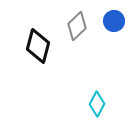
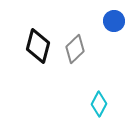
gray diamond: moved 2 px left, 23 px down
cyan diamond: moved 2 px right
